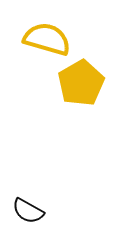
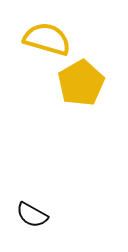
black semicircle: moved 4 px right, 4 px down
